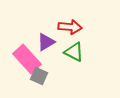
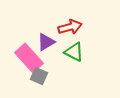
red arrow: rotated 20 degrees counterclockwise
pink rectangle: moved 2 px right, 1 px up
